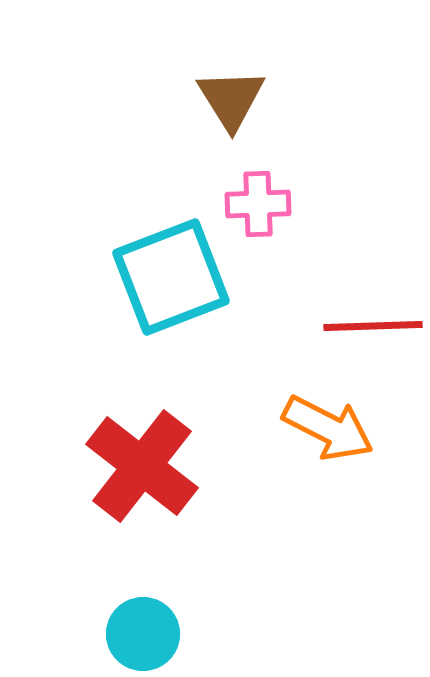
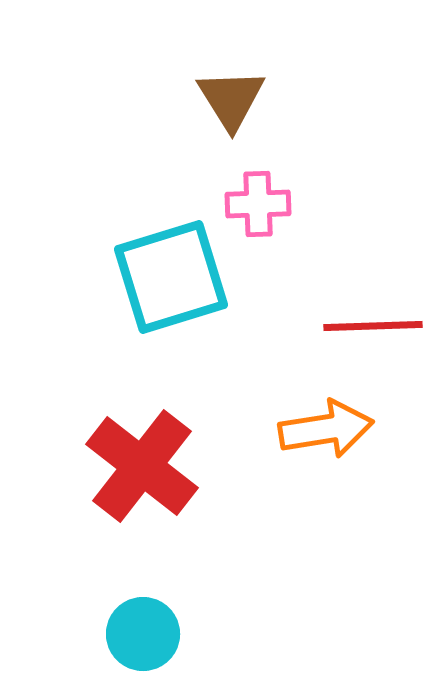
cyan square: rotated 4 degrees clockwise
orange arrow: moved 2 px left, 1 px down; rotated 36 degrees counterclockwise
